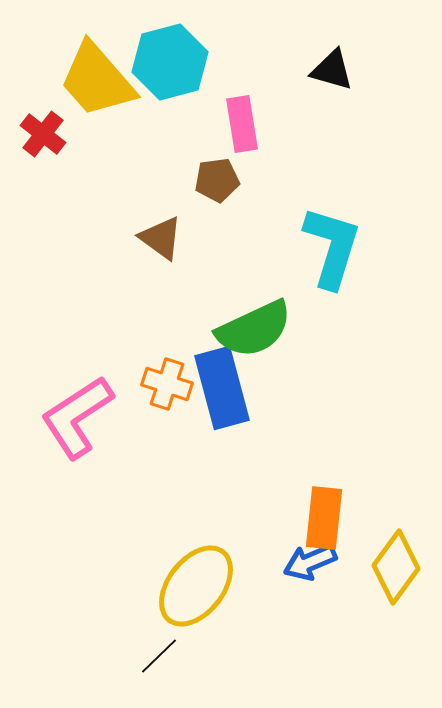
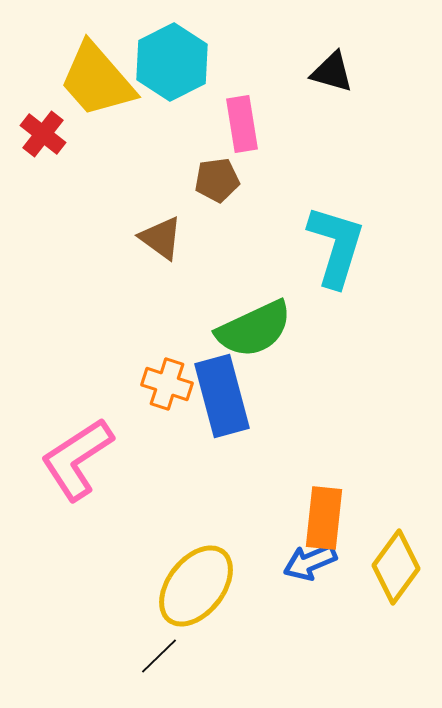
cyan hexagon: moved 2 px right; rotated 12 degrees counterclockwise
black triangle: moved 2 px down
cyan L-shape: moved 4 px right, 1 px up
blue rectangle: moved 8 px down
pink L-shape: moved 42 px down
